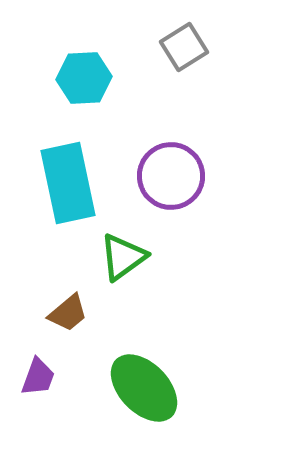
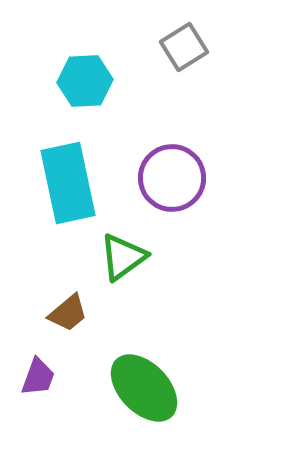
cyan hexagon: moved 1 px right, 3 px down
purple circle: moved 1 px right, 2 px down
